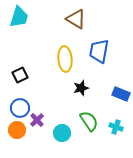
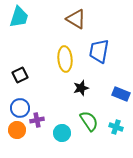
purple cross: rotated 32 degrees clockwise
